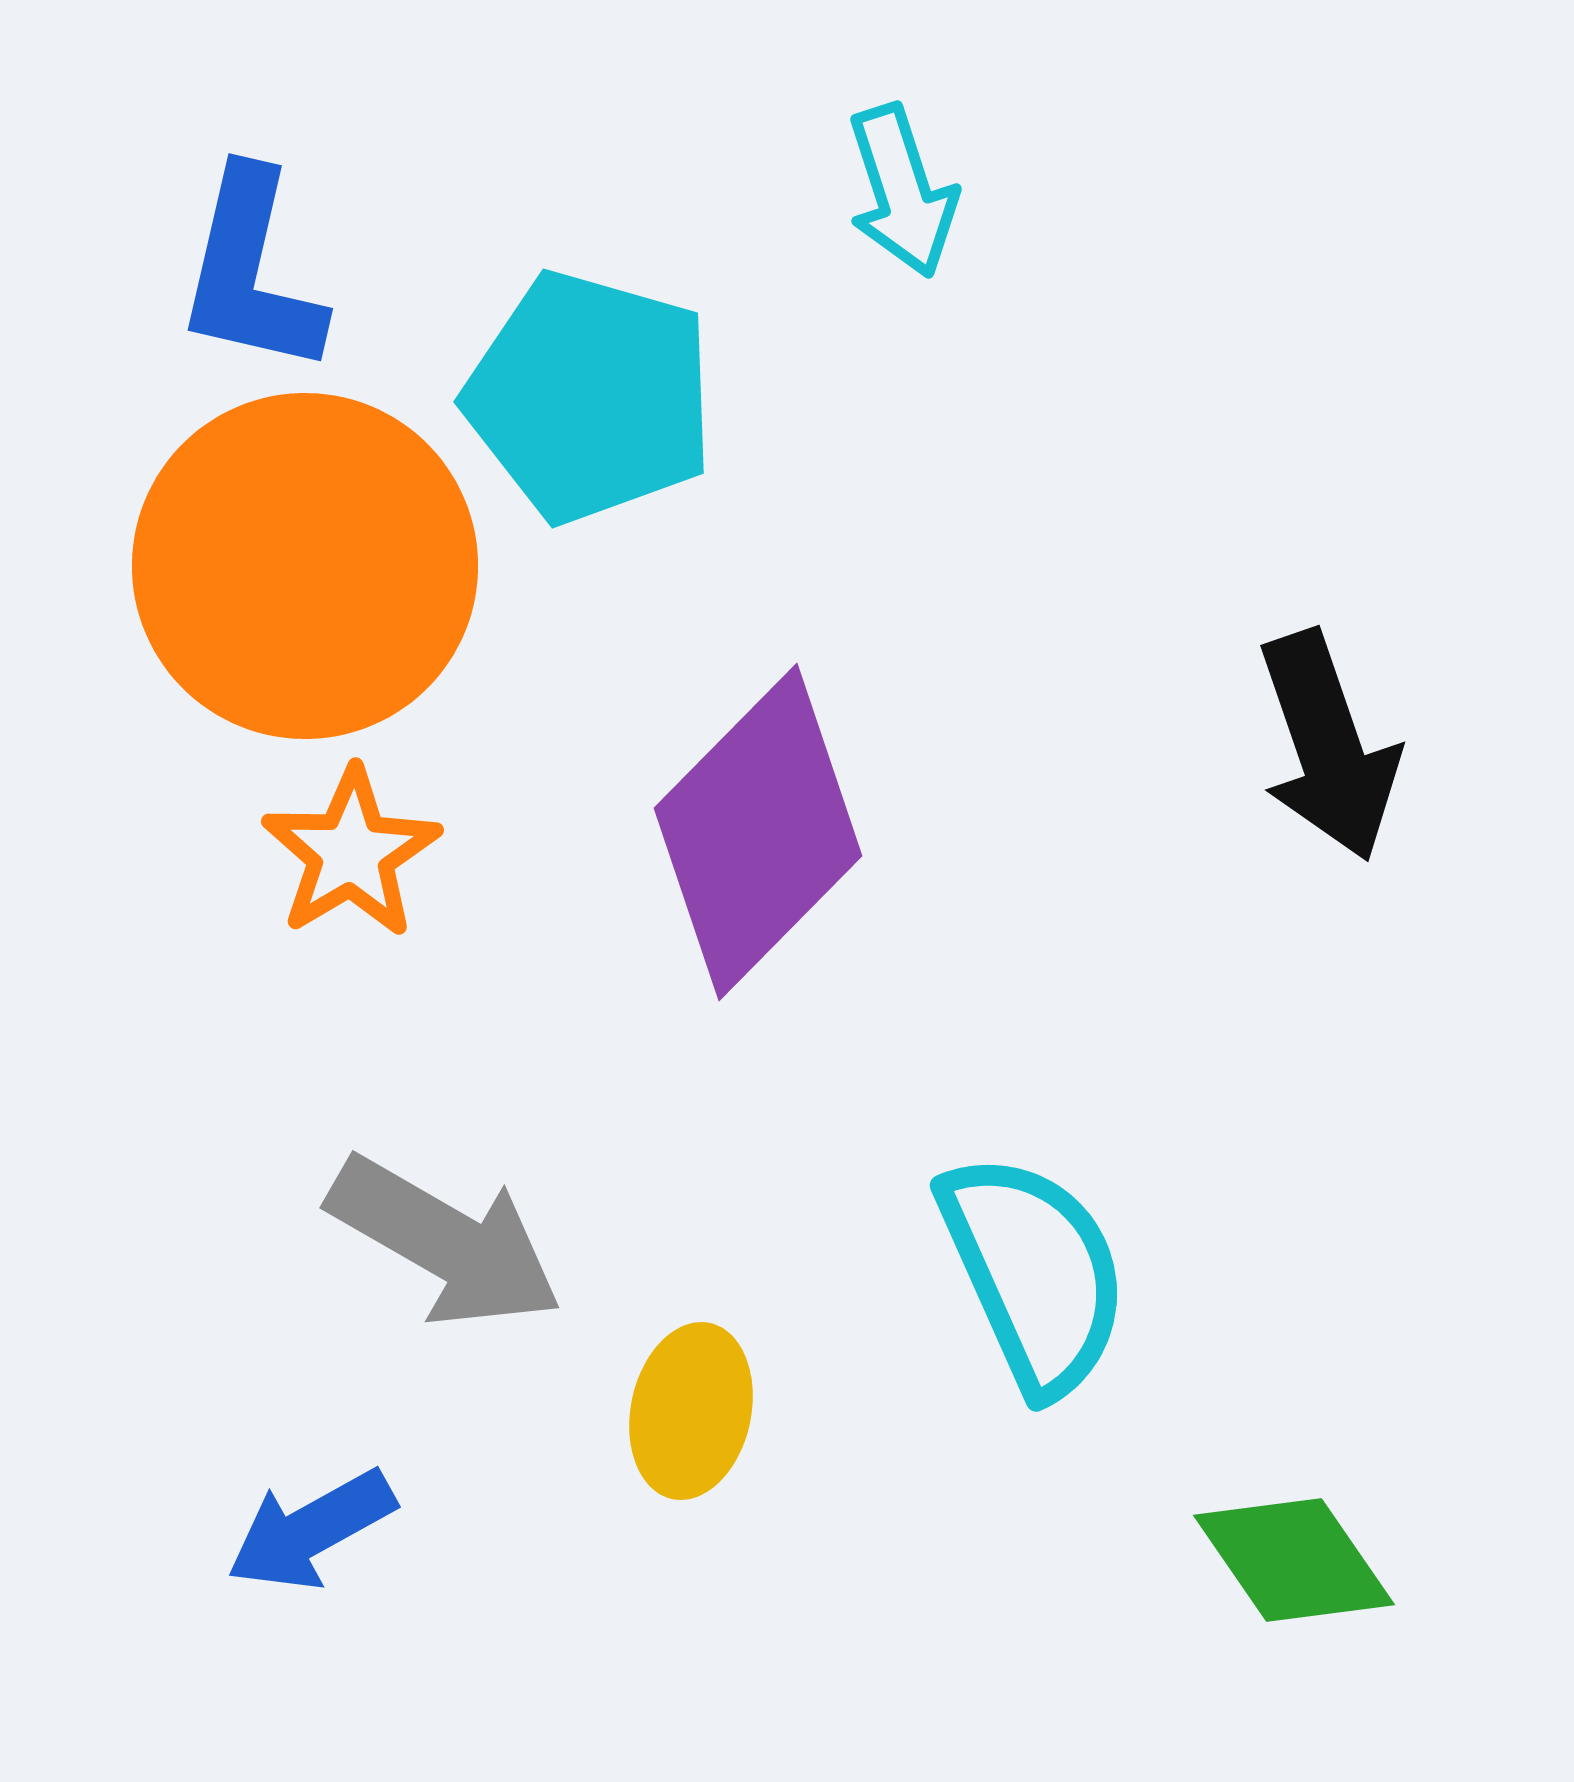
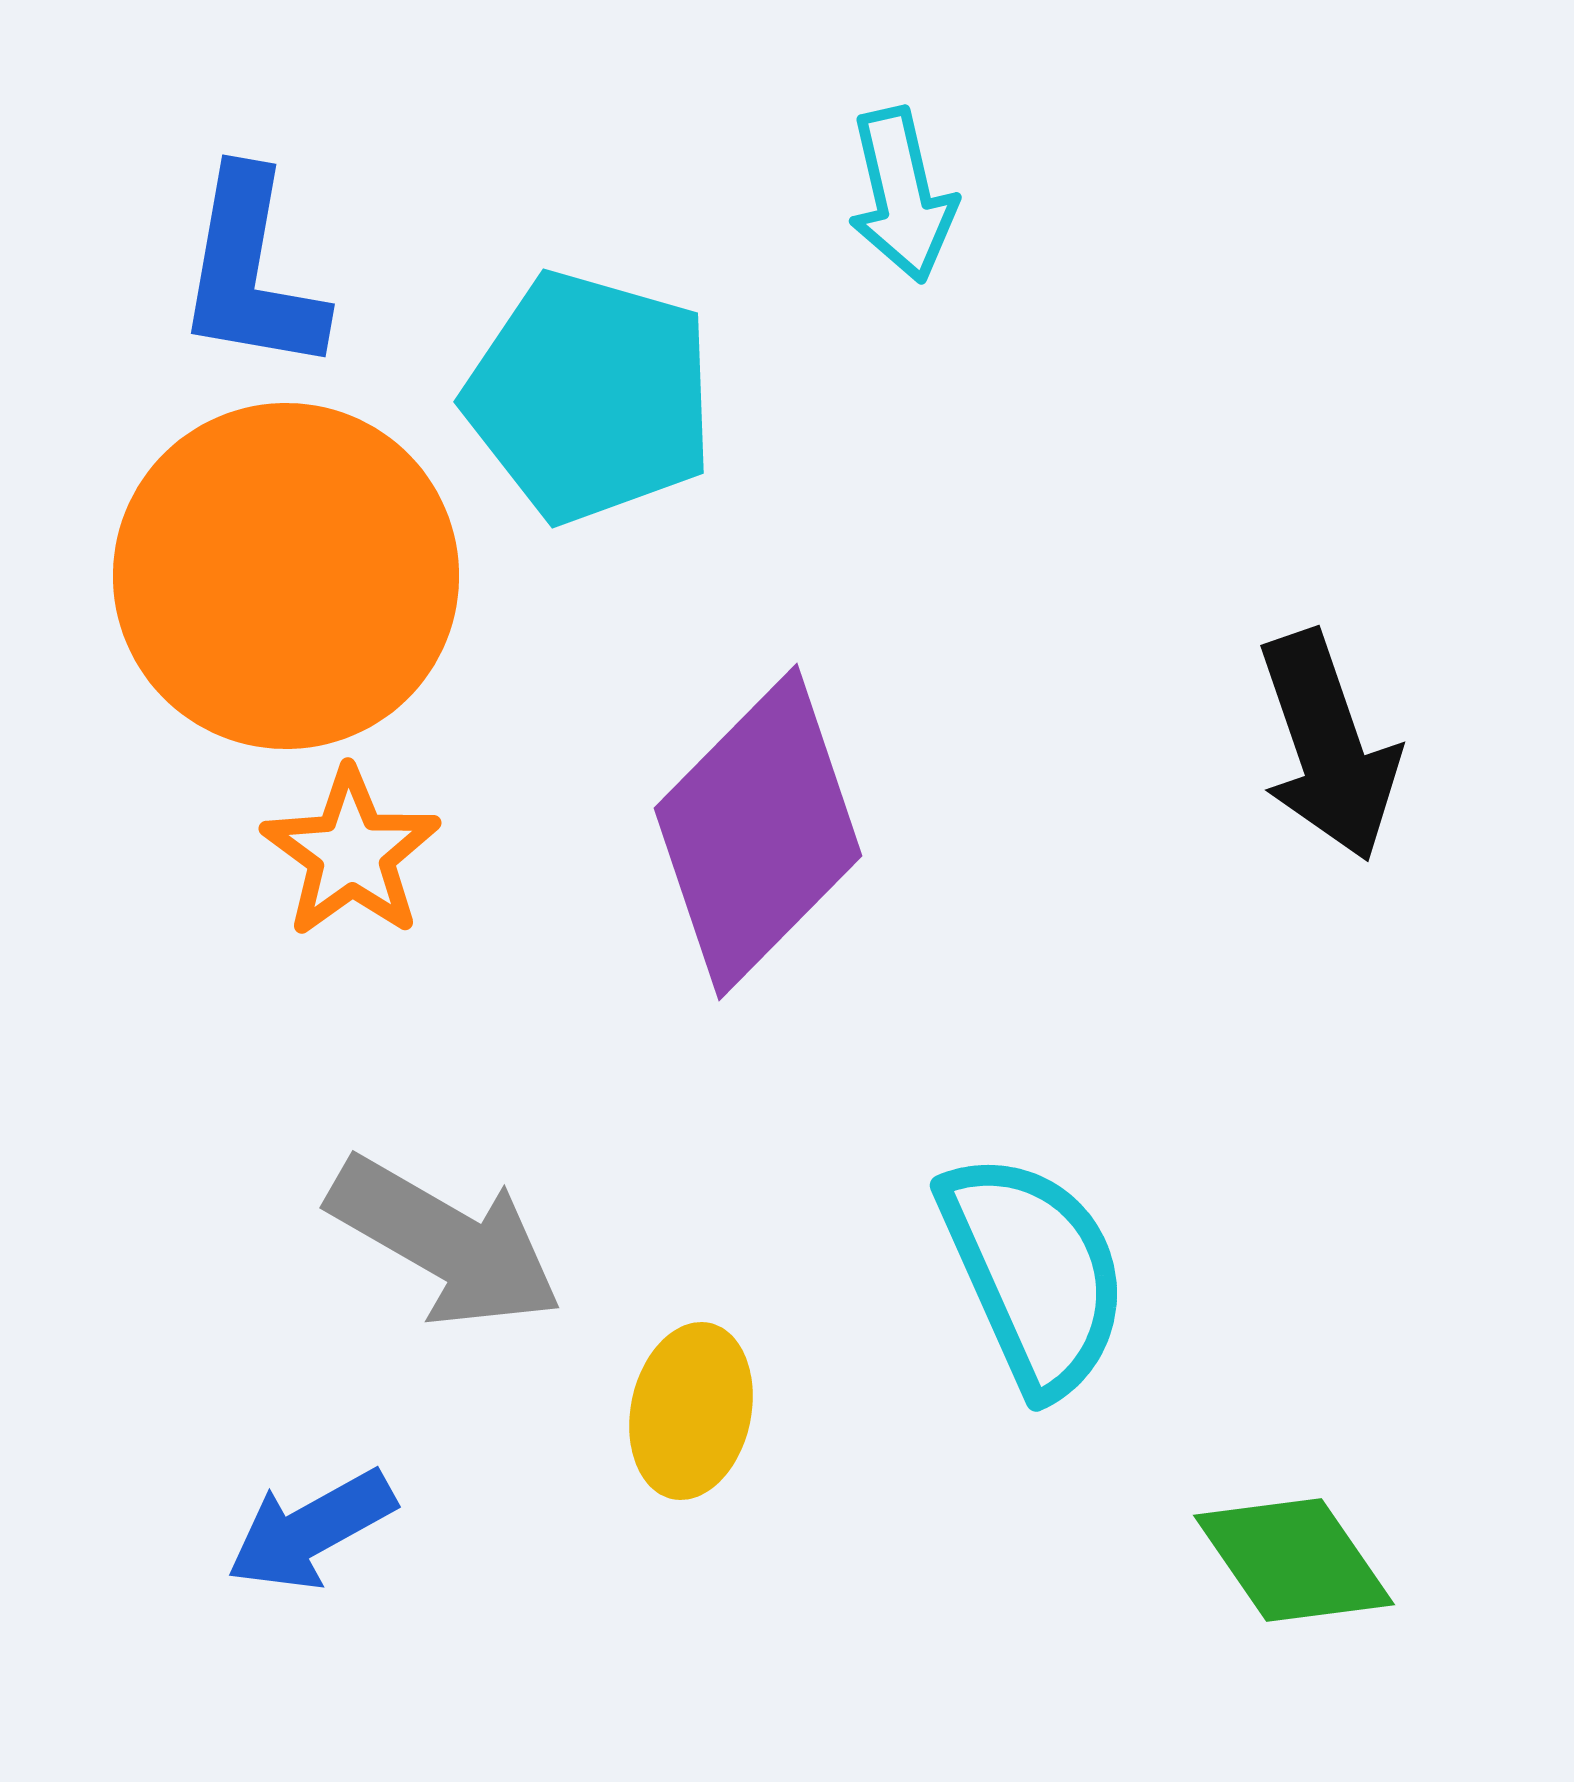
cyan arrow: moved 4 px down; rotated 5 degrees clockwise
blue L-shape: rotated 3 degrees counterclockwise
orange circle: moved 19 px left, 10 px down
orange star: rotated 5 degrees counterclockwise
